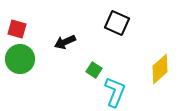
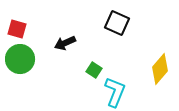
black arrow: moved 1 px down
yellow diamond: rotated 8 degrees counterclockwise
